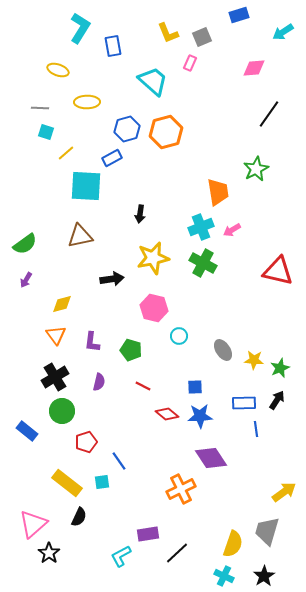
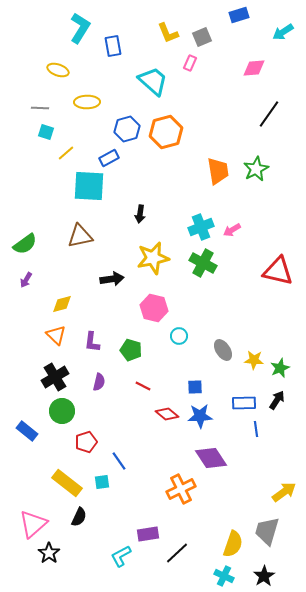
blue rectangle at (112, 158): moved 3 px left
cyan square at (86, 186): moved 3 px right
orange trapezoid at (218, 192): moved 21 px up
orange triangle at (56, 335): rotated 10 degrees counterclockwise
